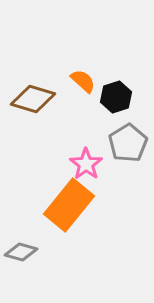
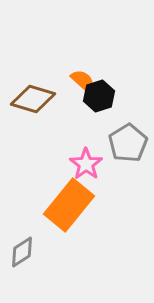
black hexagon: moved 17 px left, 1 px up
gray diamond: moved 1 px right; rotated 48 degrees counterclockwise
